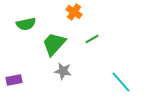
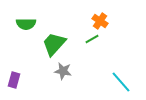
orange cross: moved 26 px right, 9 px down
green semicircle: rotated 12 degrees clockwise
purple rectangle: rotated 63 degrees counterclockwise
